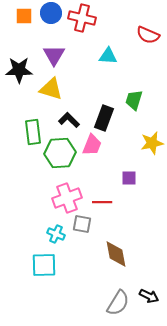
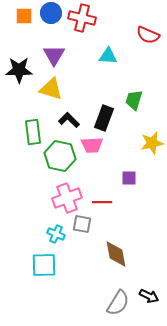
pink trapezoid: rotated 65 degrees clockwise
green hexagon: moved 3 px down; rotated 16 degrees clockwise
